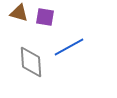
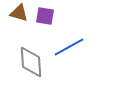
purple square: moved 1 px up
